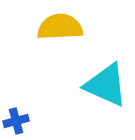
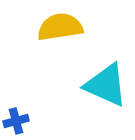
yellow semicircle: rotated 6 degrees counterclockwise
